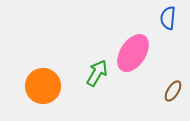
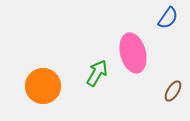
blue semicircle: rotated 150 degrees counterclockwise
pink ellipse: rotated 48 degrees counterclockwise
